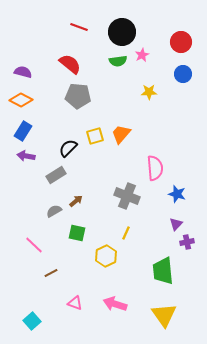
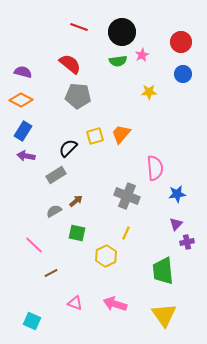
blue star: rotated 24 degrees counterclockwise
cyan square: rotated 24 degrees counterclockwise
